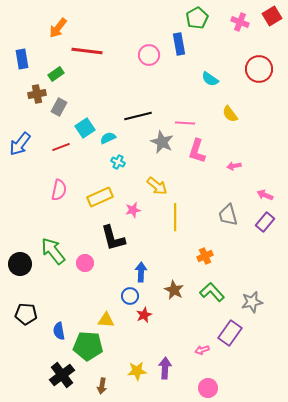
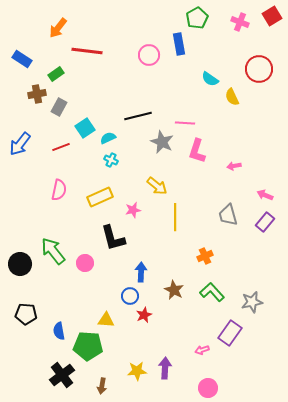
blue rectangle at (22, 59): rotated 48 degrees counterclockwise
yellow semicircle at (230, 114): moved 2 px right, 17 px up; rotated 12 degrees clockwise
cyan cross at (118, 162): moved 7 px left, 2 px up
